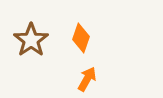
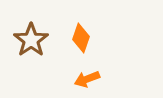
orange arrow: rotated 140 degrees counterclockwise
